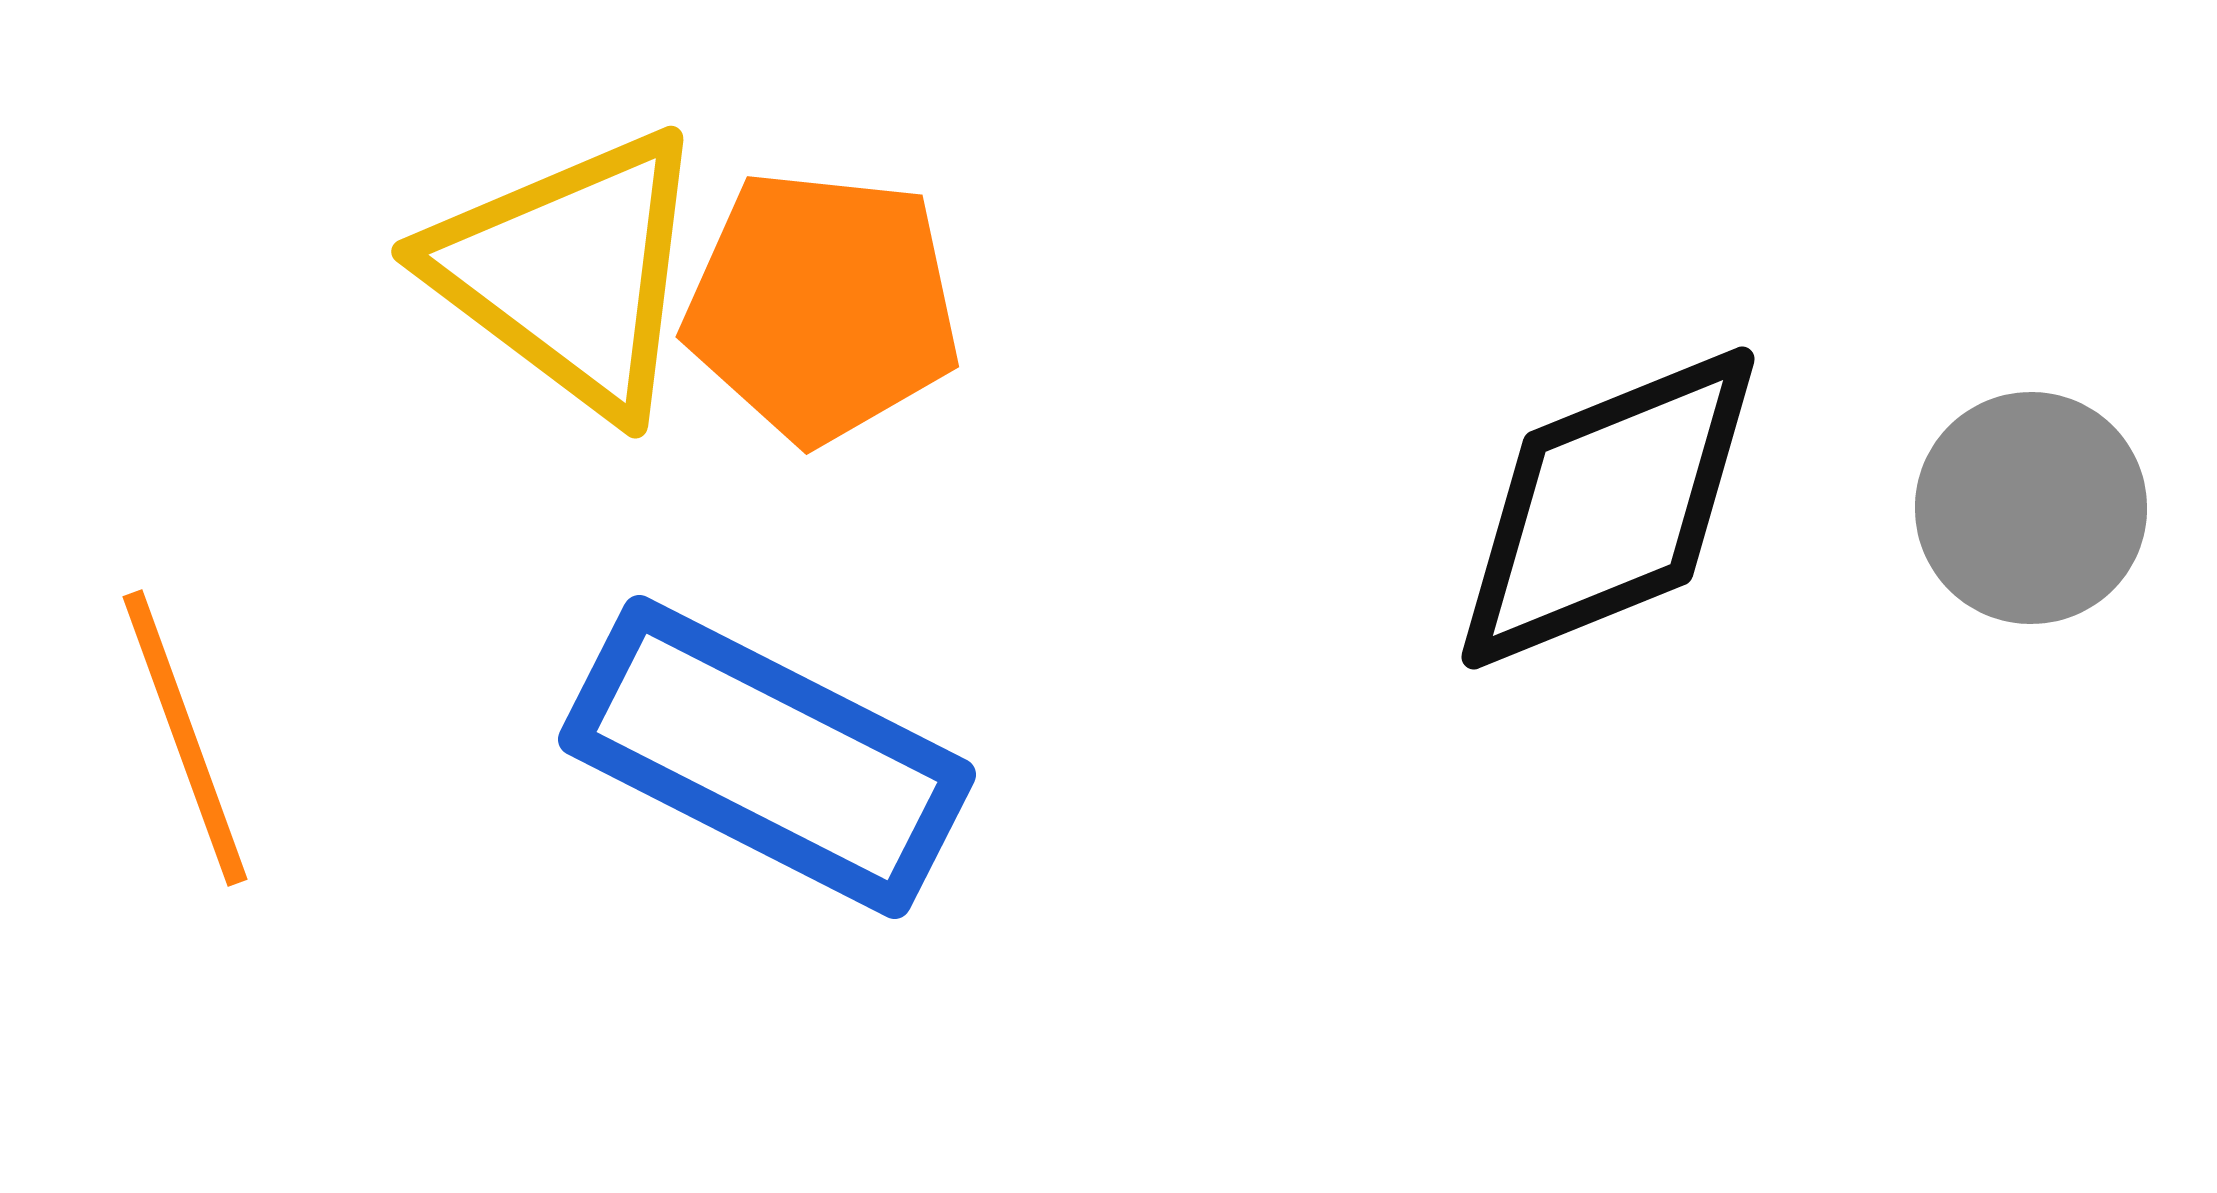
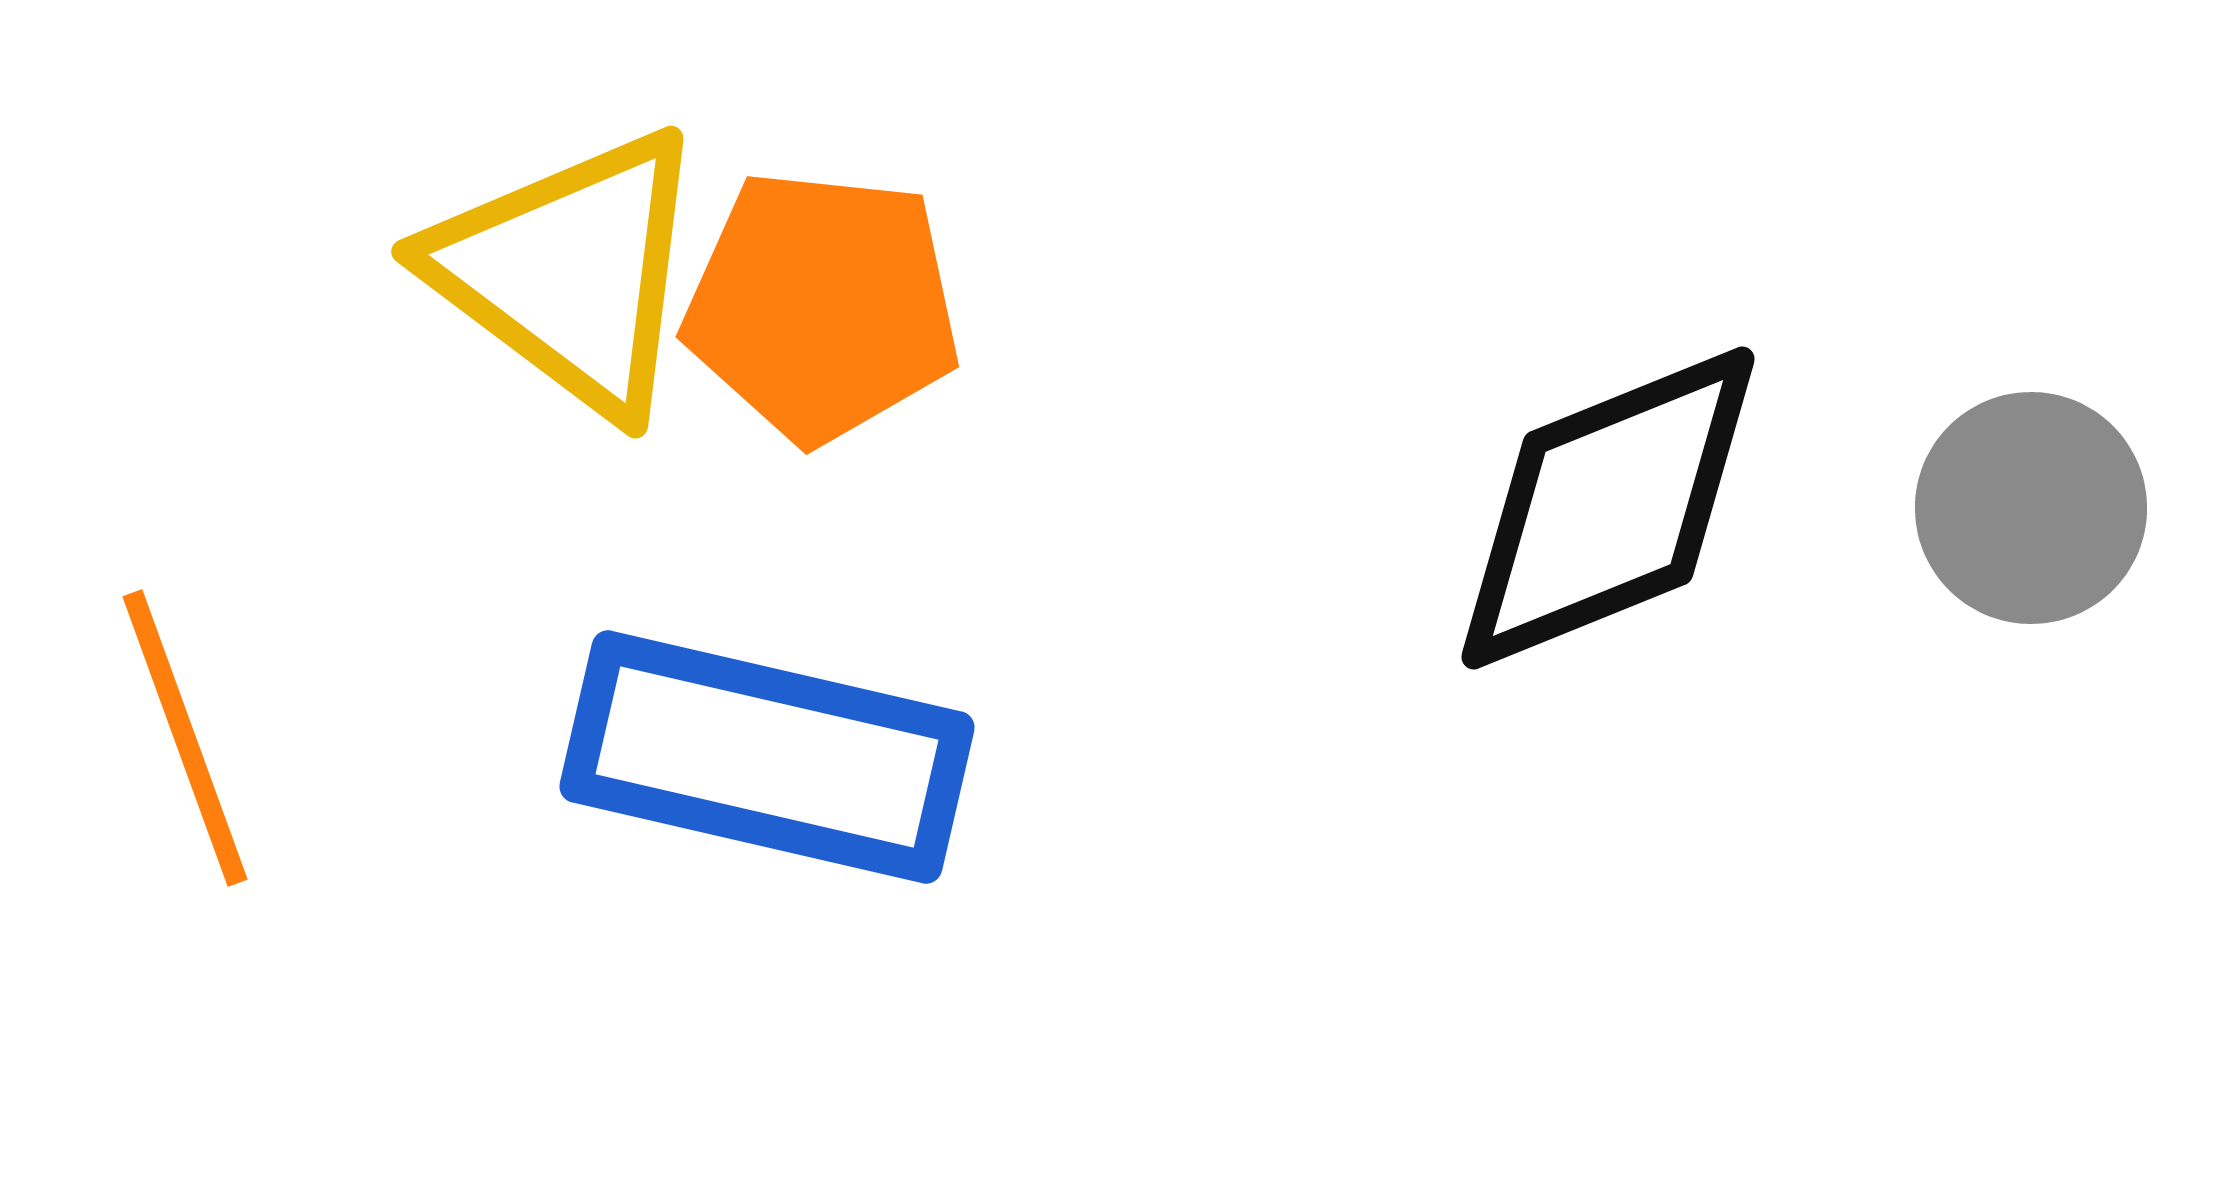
blue rectangle: rotated 14 degrees counterclockwise
